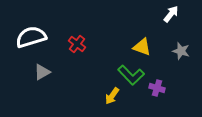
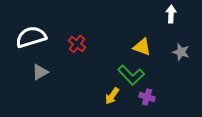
white arrow: rotated 36 degrees counterclockwise
gray star: moved 1 px down
gray triangle: moved 2 px left
purple cross: moved 10 px left, 9 px down
